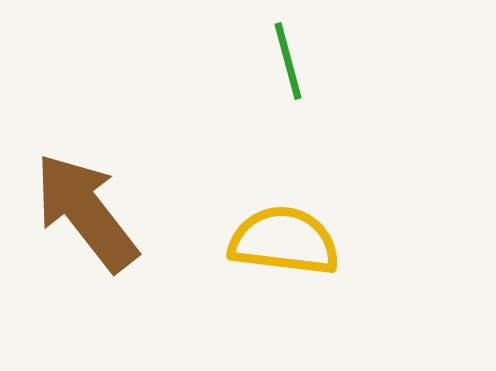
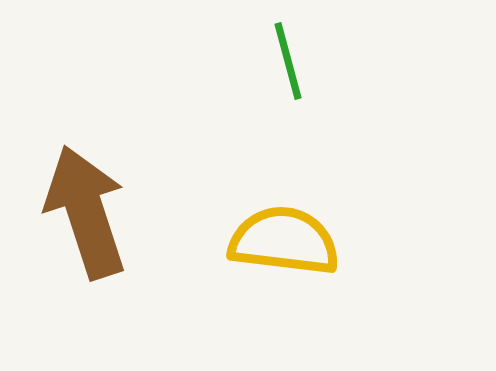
brown arrow: rotated 20 degrees clockwise
